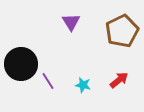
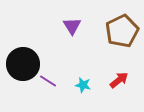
purple triangle: moved 1 px right, 4 px down
black circle: moved 2 px right
purple line: rotated 24 degrees counterclockwise
